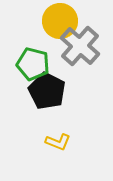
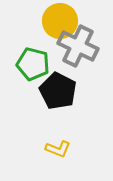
gray cross: moved 2 px left; rotated 15 degrees counterclockwise
black pentagon: moved 11 px right
yellow L-shape: moved 7 px down
